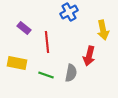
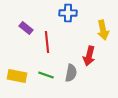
blue cross: moved 1 px left, 1 px down; rotated 30 degrees clockwise
purple rectangle: moved 2 px right
yellow rectangle: moved 13 px down
